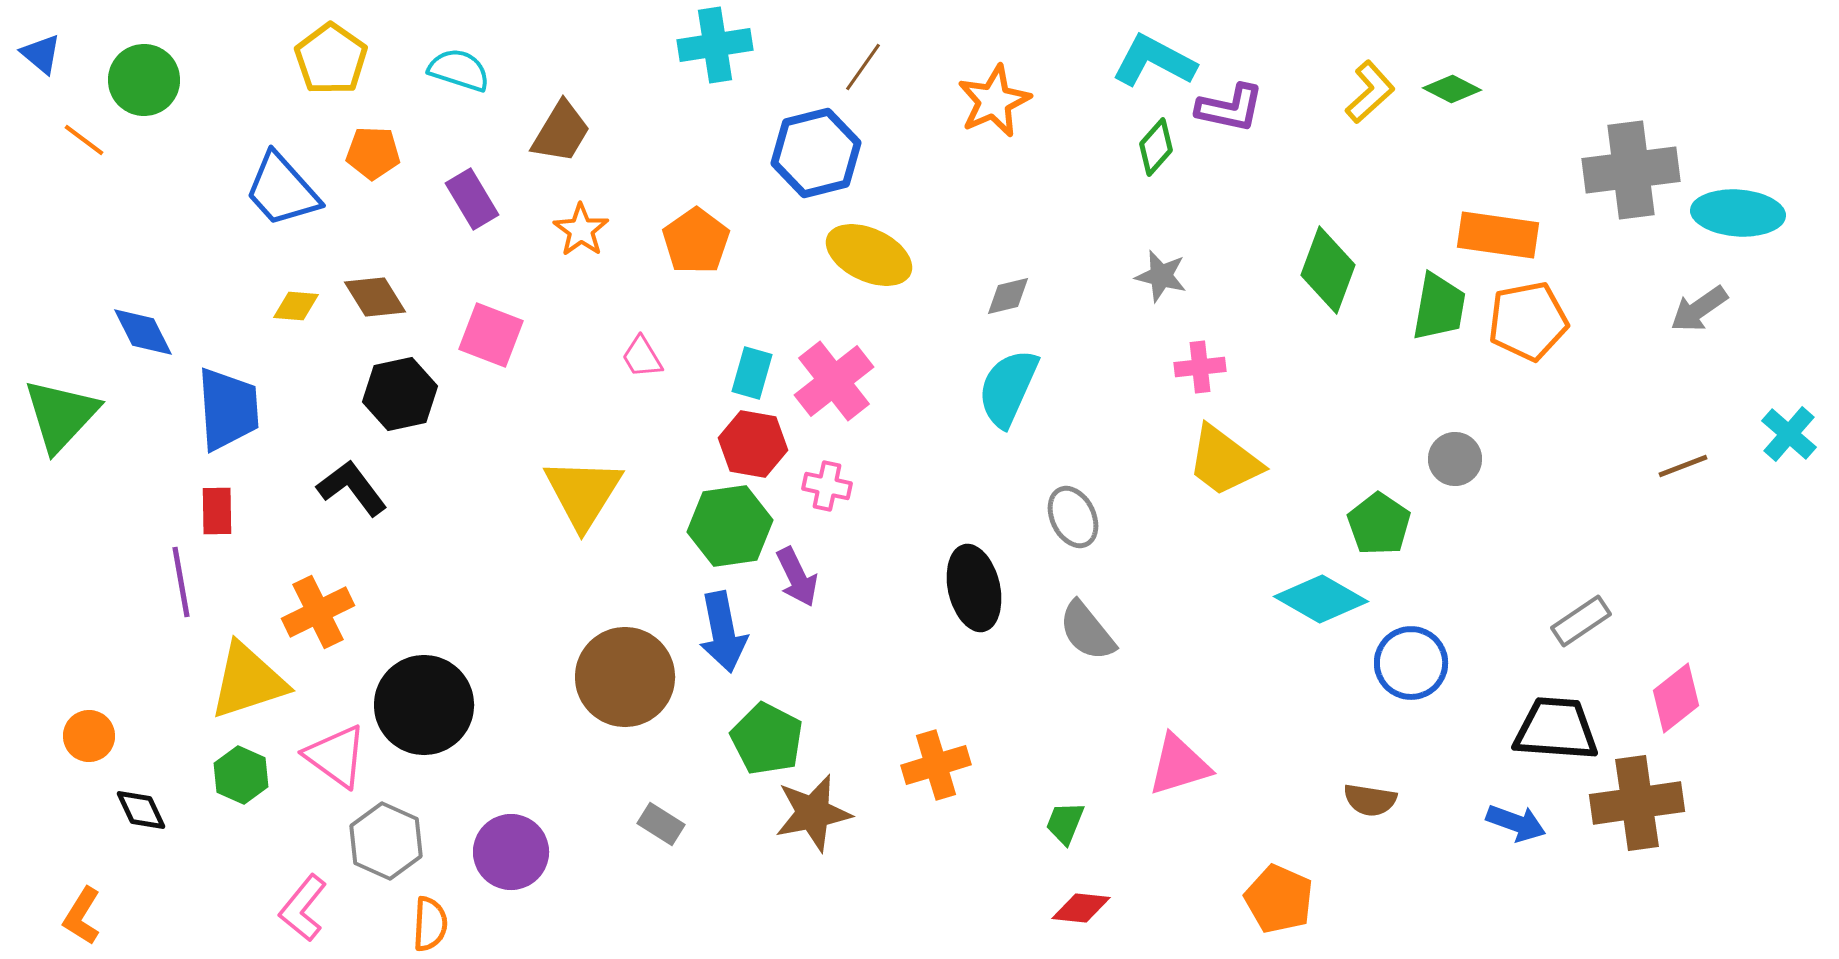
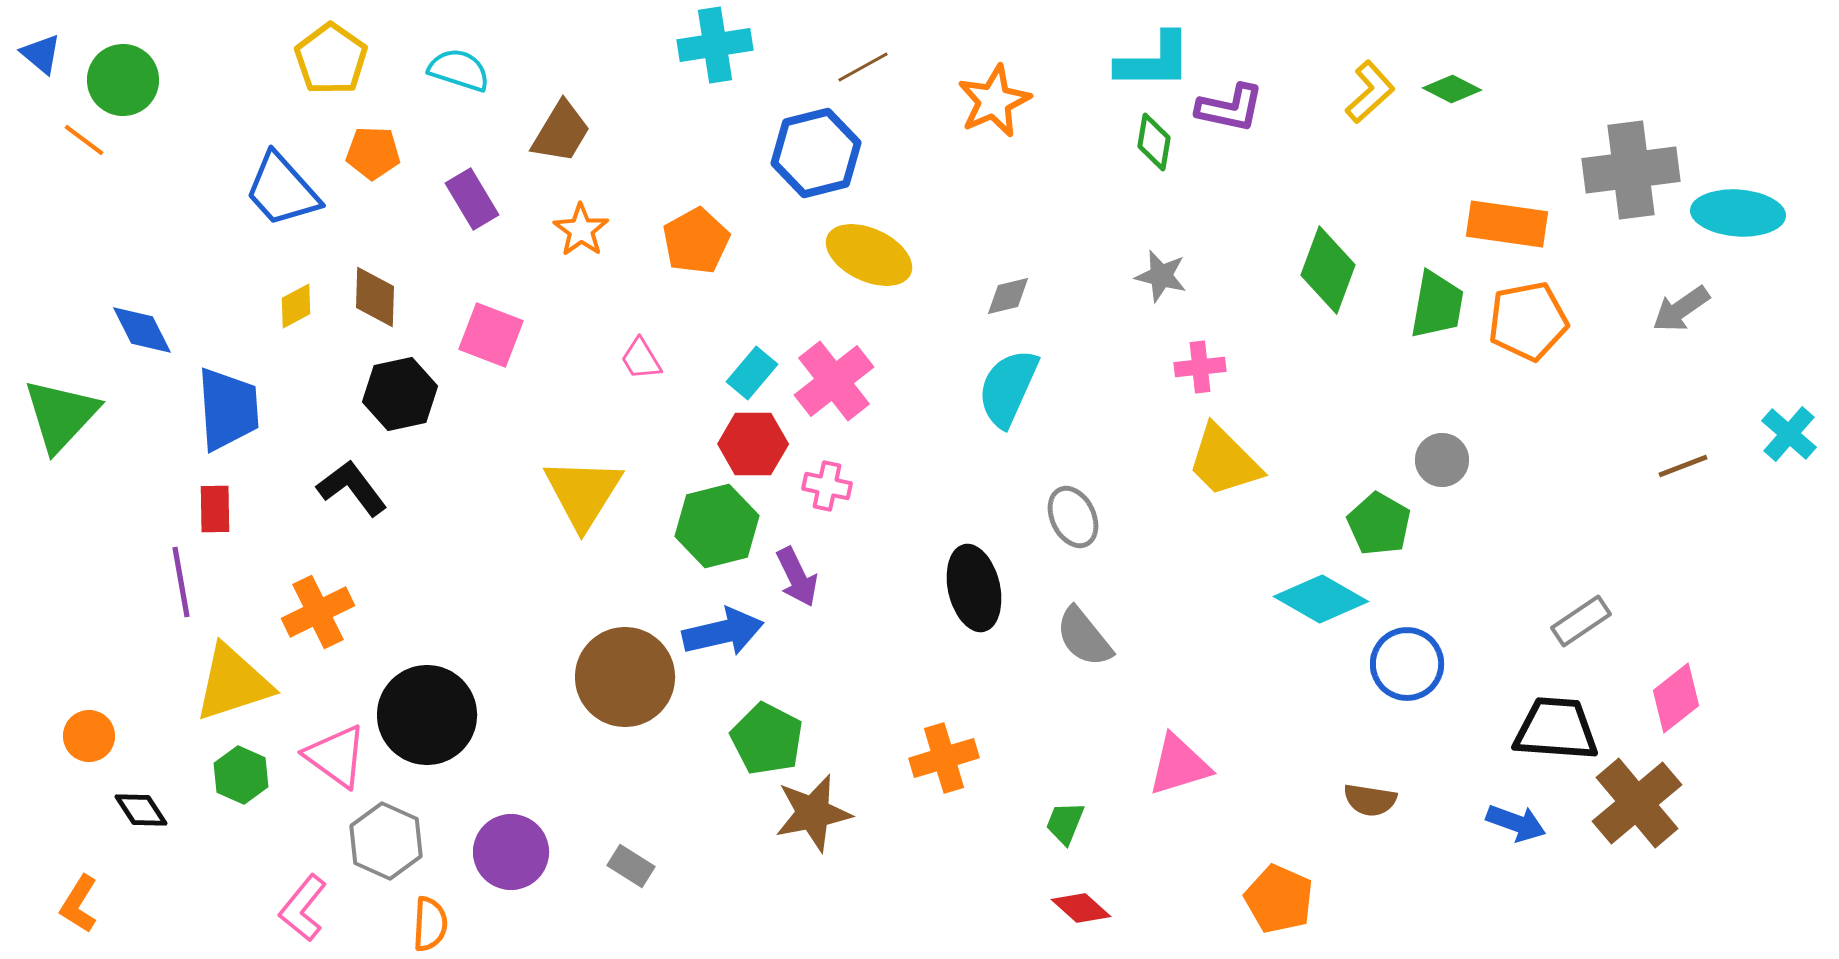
cyan L-shape at (1154, 61): rotated 152 degrees clockwise
brown line at (863, 67): rotated 26 degrees clockwise
green circle at (144, 80): moved 21 px left
green diamond at (1156, 147): moved 2 px left, 5 px up; rotated 32 degrees counterclockwise
orange rectangle at (1498, 235): moved 9 px right, 11 px up
orange pentagon at (696, 241): rotated 6 degrees clockwise
brown diamond at (375, 297): rotated 34 degrees clockwise
yellow diamond at (296, 306): rotated 33 degrees counterclockwise
green trapezoid at (1439, 307): moved 2 px left, 2 px up
gray arrow at (1699, 309): moved 18 px left
blue diamond at (143, 332): moved 1 px left, 2 px up
pink trapezoid at (642, 357): moved 1 px left, 2 px down
cyan rectangle at (752, 373): rotated 24 degrees clockwise
red hexagon at (753, 444): rotated 10 degrees counterclockwise
gray circle at (1455, 459): moved 13 px left, 1 px down
yellow trapezoid at (1224, 461): rotated 8 degrees clockwise
red rectangle at (217, 511): moved 2 px left, 2 px up
green pentagon at (1379, 524): rotated 4 degrees counterclockwise
green hexagon at (730, 526): moved 13 px left; rotated 6 degrees counterclockwise
gray semicircle at (1087, 631): moved 3 px left, 6 px down
blue arrow at (723, 632): rotated 92 degrees counterclockwise
blue circle at (1411, 663): moved 4 px left, 1 px down
yellow triangle at (248, 681): moved 15 px left, 2 px down
black circle at (424, 705): moved 3 px right, 10 px down
orange cross at (936, 765): moved 8 px right, 7 px up
brown cross at (1637, 803): rotated 32 degrees counterclockwise
black diamond at (141, 810): rotated 8 degrees counterclockwise
gray rectangle at (661, 824): moved 30 px left, 42 px down
red diamond at (1081, 908): rotated 36 degrees clockwise
orange L-shape at (82, 916): moved 3 px left, 12 px up
